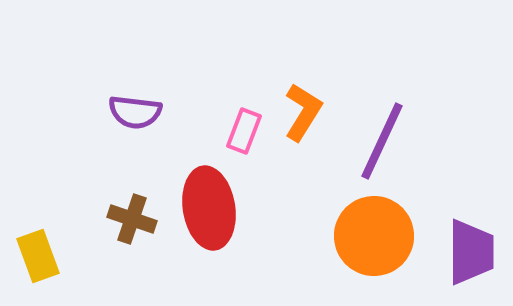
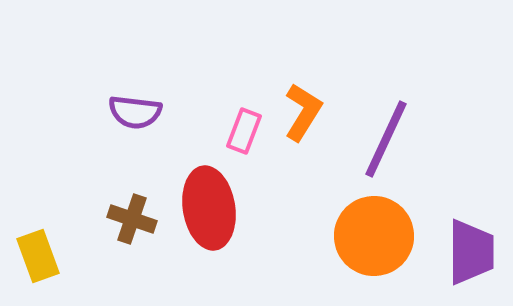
purple line: moved 4 px right, 2 px up
